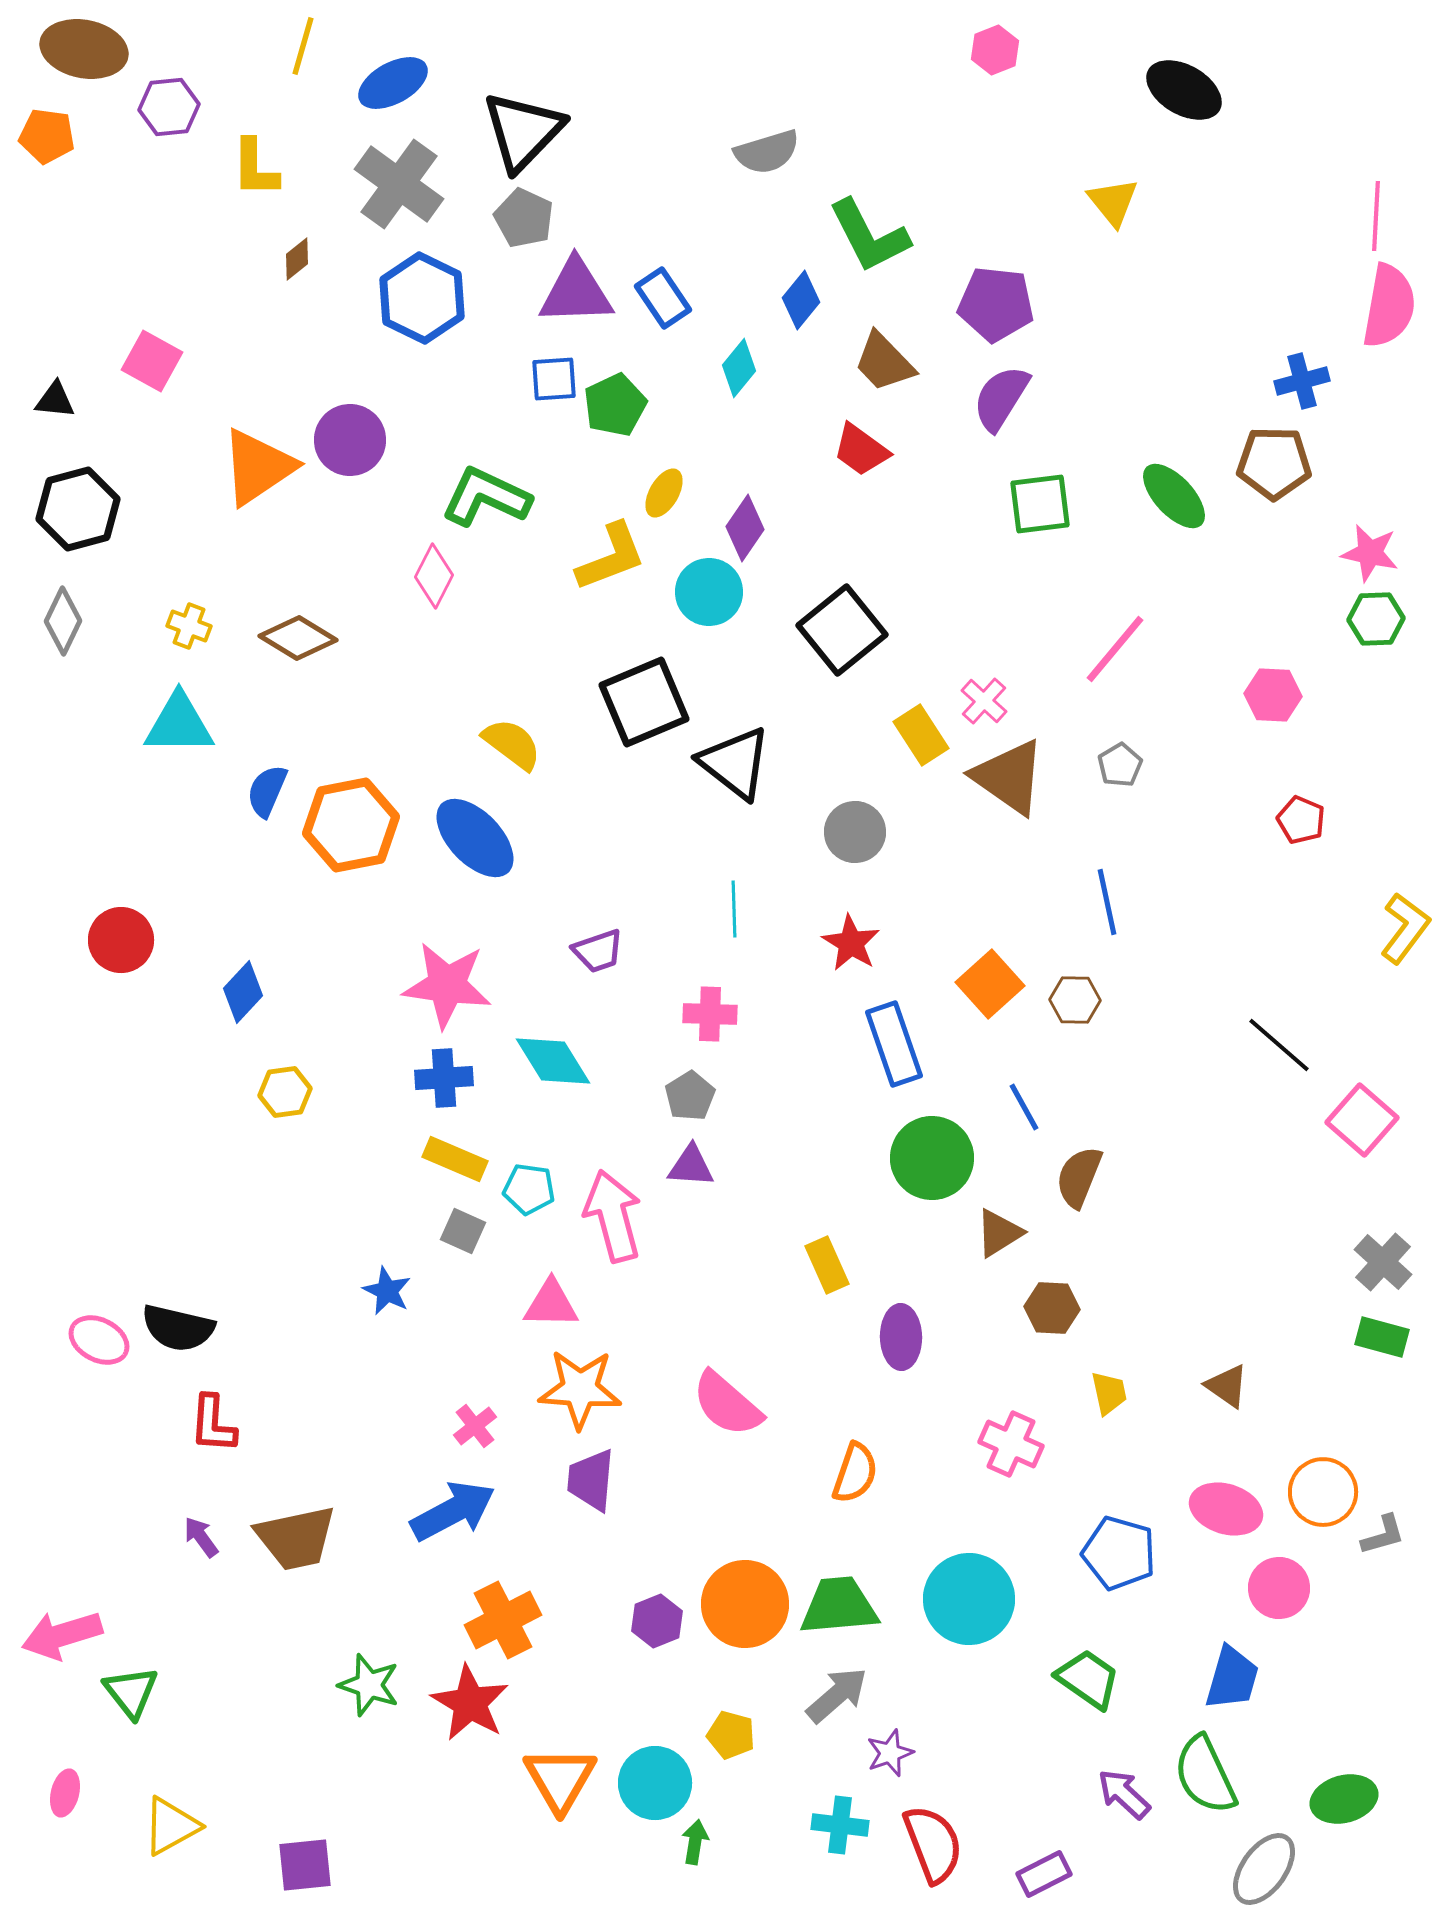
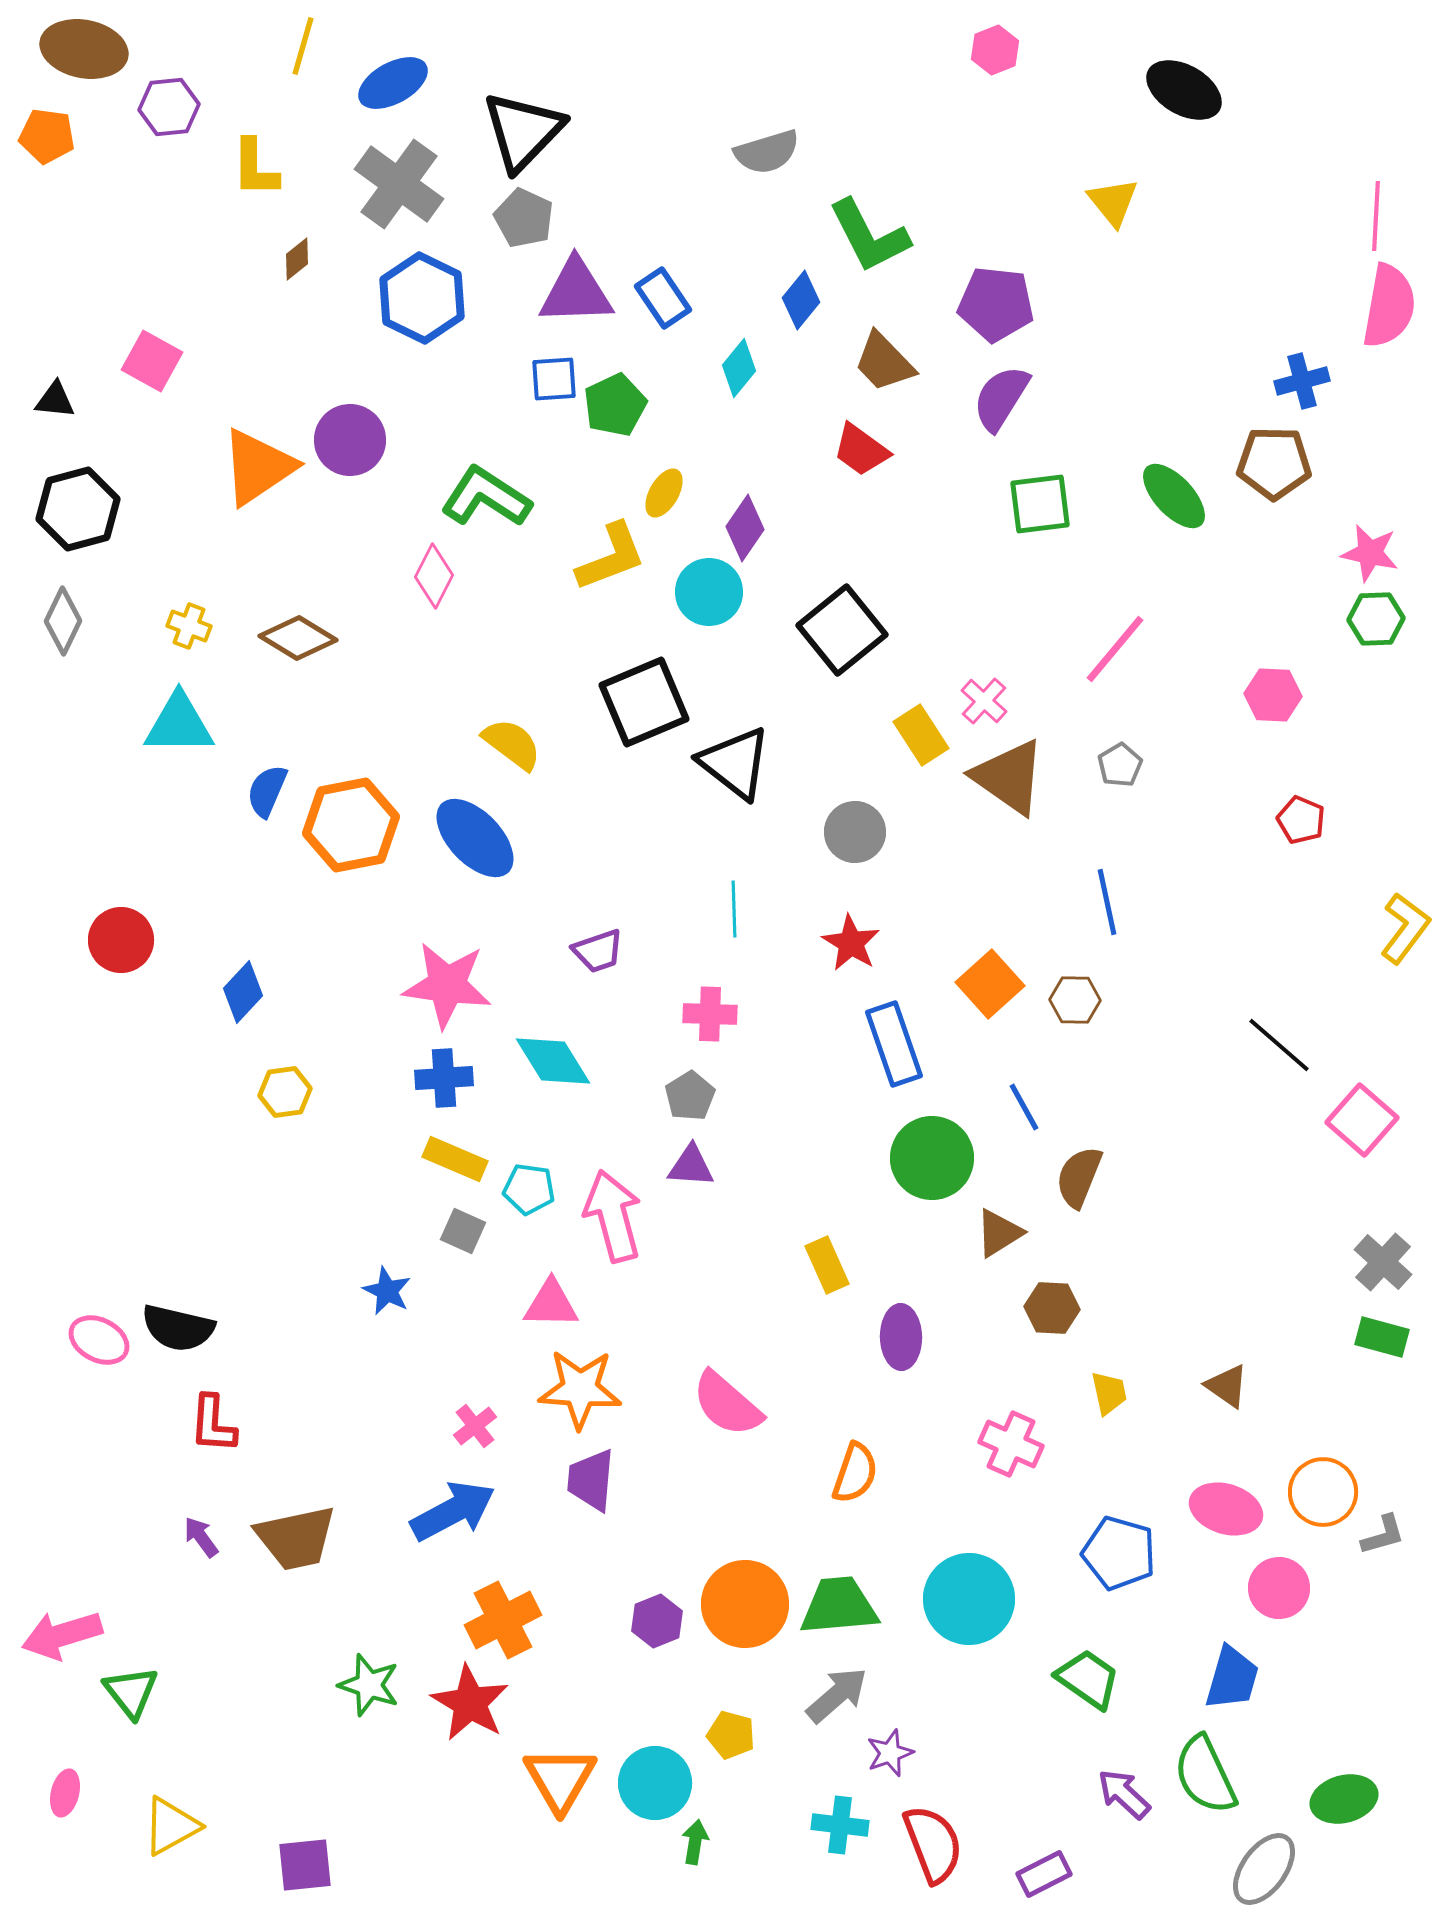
green L-shape at (486, 497): rotated 8 degrees clockwise
